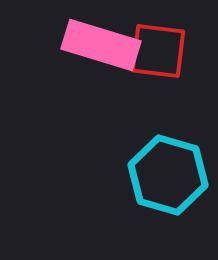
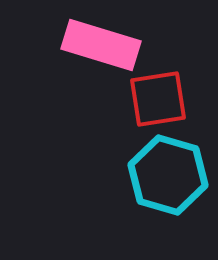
red square: moved 48 px down; rotated 16 degrees counterclockwise
